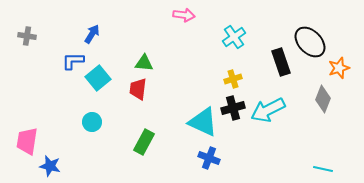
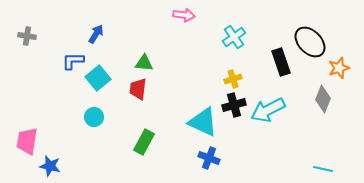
blue arrow: moved 4 px right
black cross: moved 1 px right, 3 px up
cyan circle: moved 2 px right, 5 px up
